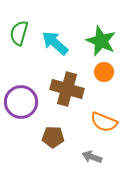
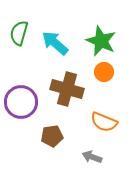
brown pentagon: moved 1 px left, 1 px up; rotated 10 degrees counterclockwise
